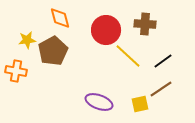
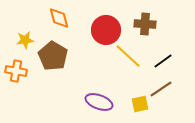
orange diamond: moved 1 px left
yellow star: moved 2 px left
brown pentagon: moved 5 px down; rotated 12 degrees counterclockwise
